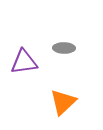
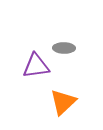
purple triangle: moved 12 px right, 4 px down
